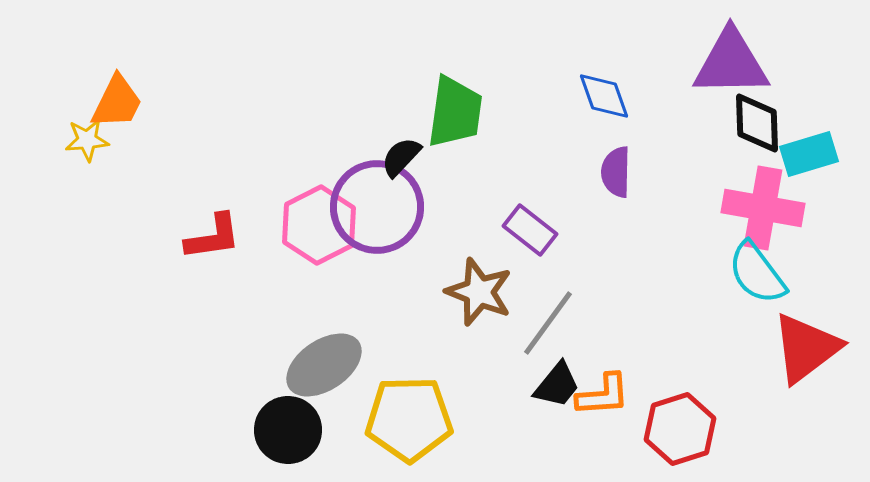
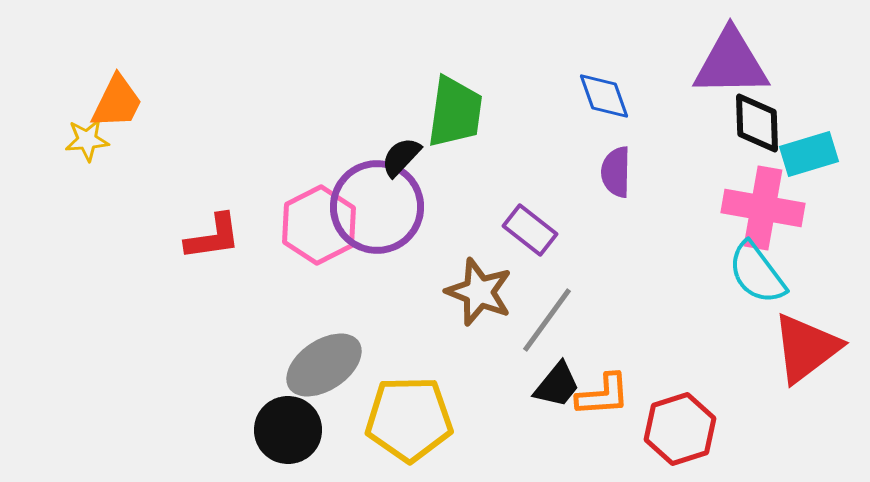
gray line: moved 1 px left, 3 px up
